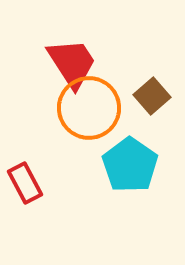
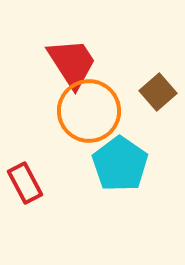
brown square: moved 6 px right, 4 px up
orange circle: moved 3 px down
cyan pentagon: moved 10 px left, 1 px up
